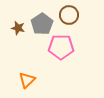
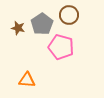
pink pentagon: rotated 15 degrees clockwise
orange triangle: rotated 48 degrees clockwise
